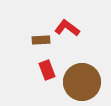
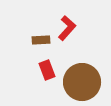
red L-shape: rotated 95 degrees clockwise
